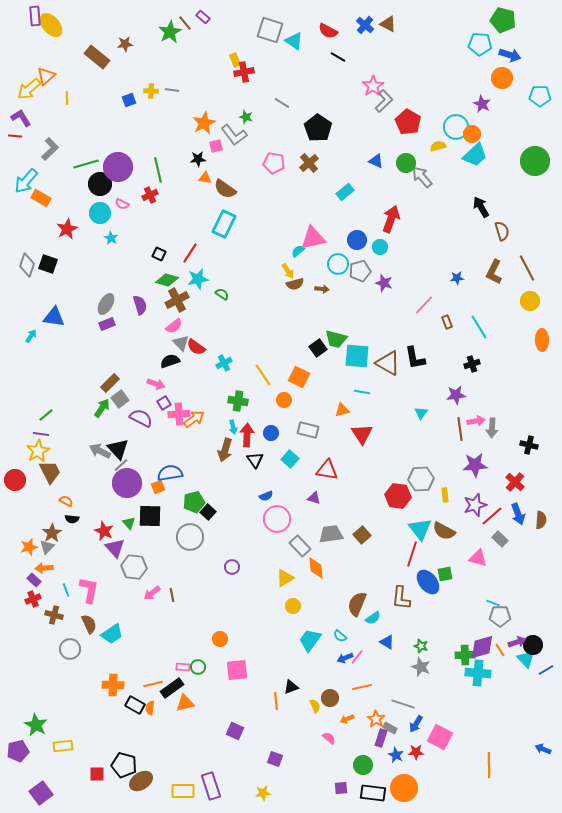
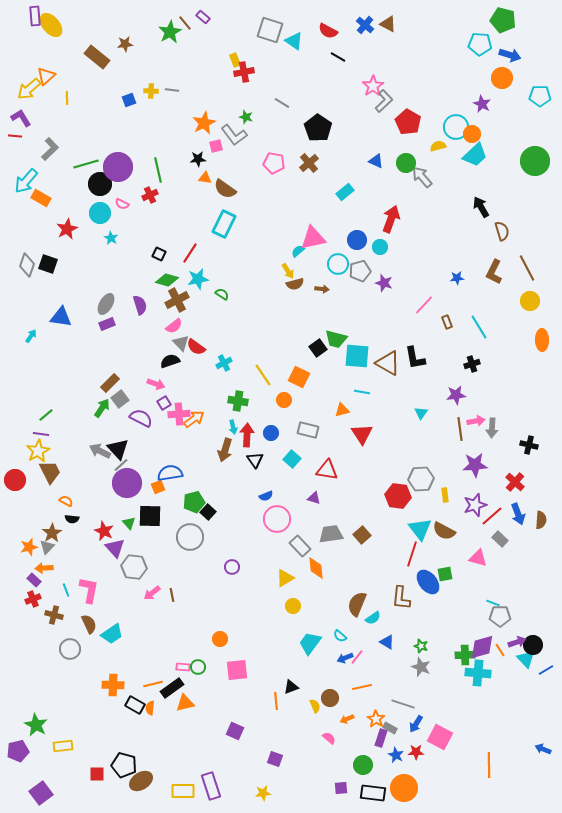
blue triangle at (54, 317): moved 7 px right
cyan square at (290, 459): moved 2 px right
cyan trapezoid at (310, 640): moved 3 px down
